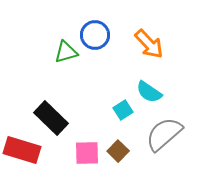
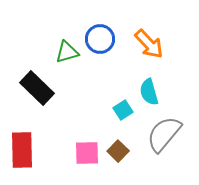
blue circle: moved 5 px right, 4 px down
green triangle: moved 1 px right
cyan semicircle: rotated 40 degrees clockwise
black rectangle: moved 14 px left, 30 px up
gray semicircle: rotated 9 degrees counterclockwise
red rectangle: rotated 72 degrees clockwise
